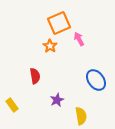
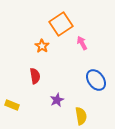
orange square: moved 2 px right, 1 px down; rotated 10 degrees counterclockwise
pink arrow: moved 3 px right, 4 px down
orange star: moved 8 px left
yellow rectangle: rotated 32 degrees counterclockwise
